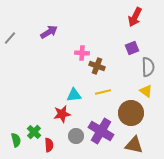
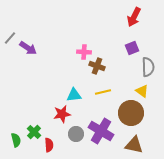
red arrow: moved 1 px left
purple arrow: moved 21 px left, 16 px down; rotated 66 degrees clockwise
pink cross: moved 2 px right, 1 px up
yellow triangle: moved 4 px left
gray circle: moved 2 px up
